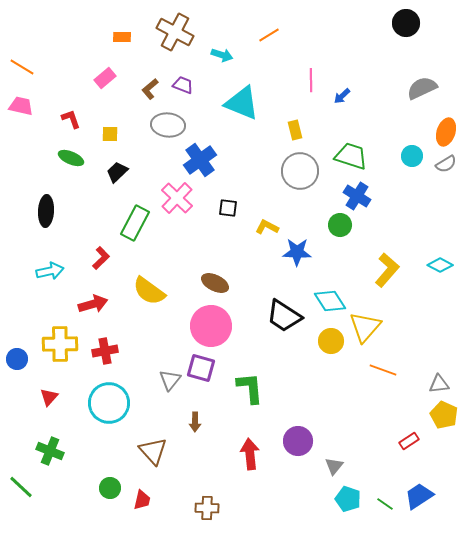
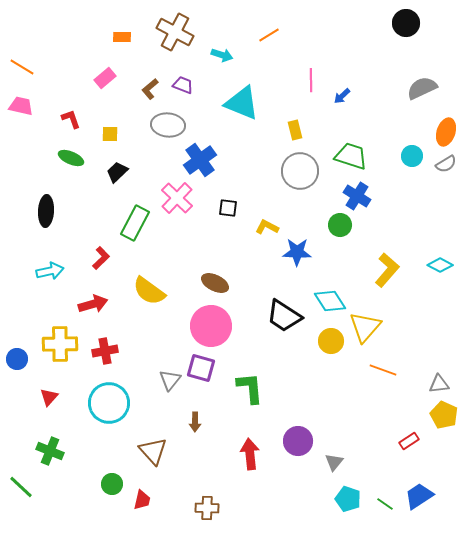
gray triangle at (334, 466): moved 4 px up
green circle at (110, 488): moved 2 px right, 4 px up
